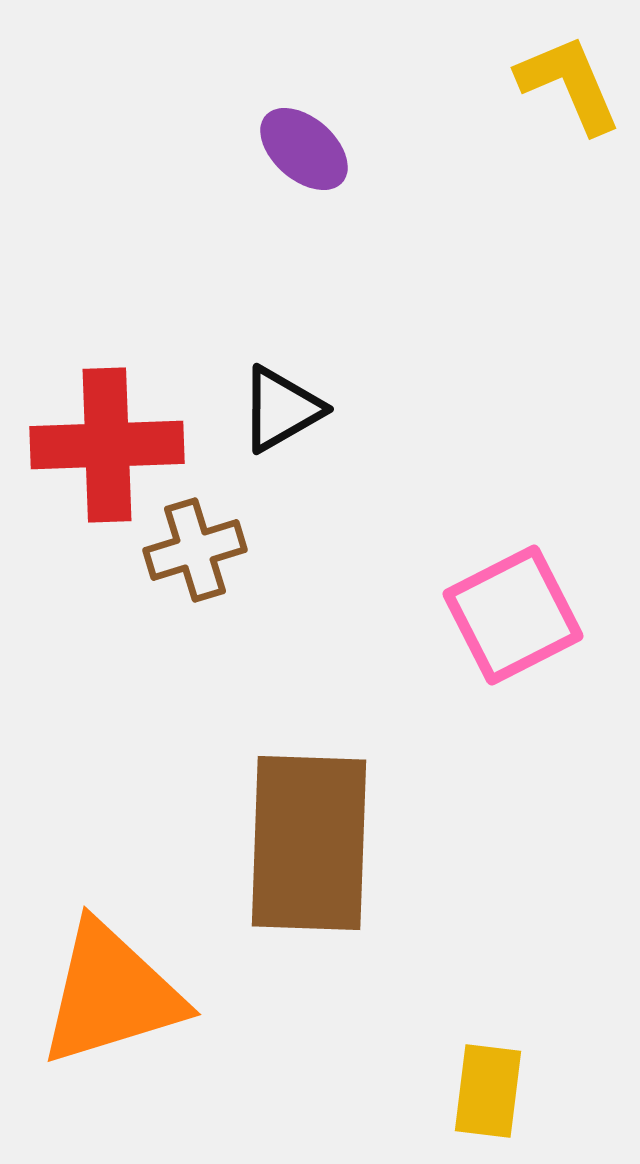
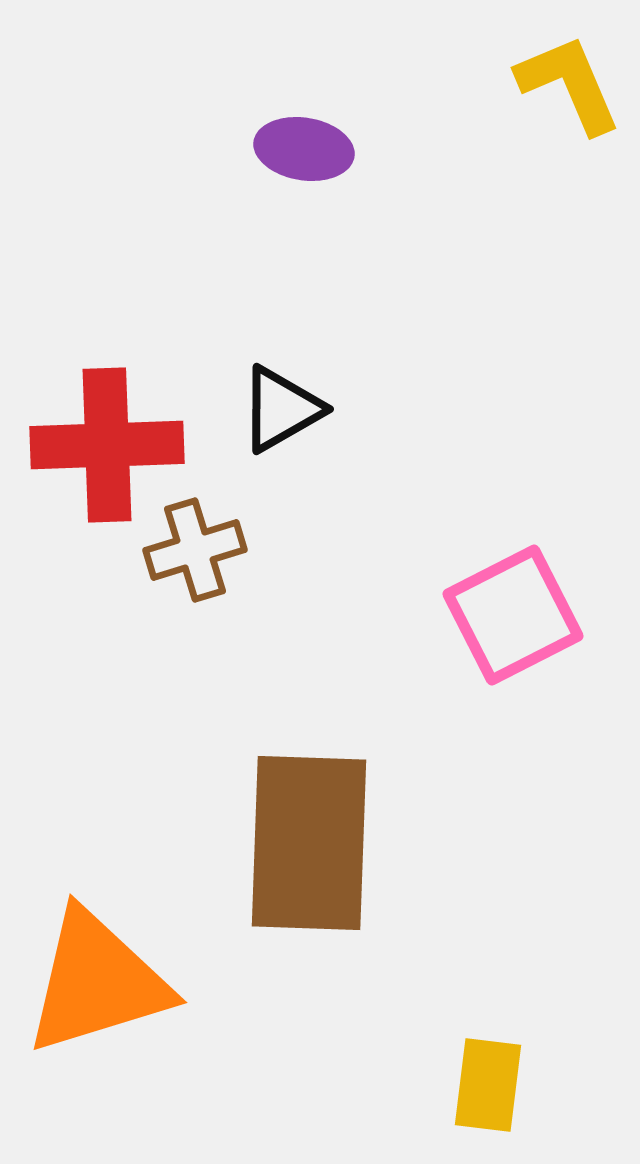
purple ellipse: rotated 32 degrees counterclockwise
orange triangle: moved 14 px left, 12 px up
yellow rectangle: moved 6 px up
